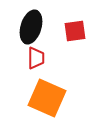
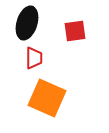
black ellipse: moved 4 px left, 4 px up
red trapezoid: moved 2 px left
